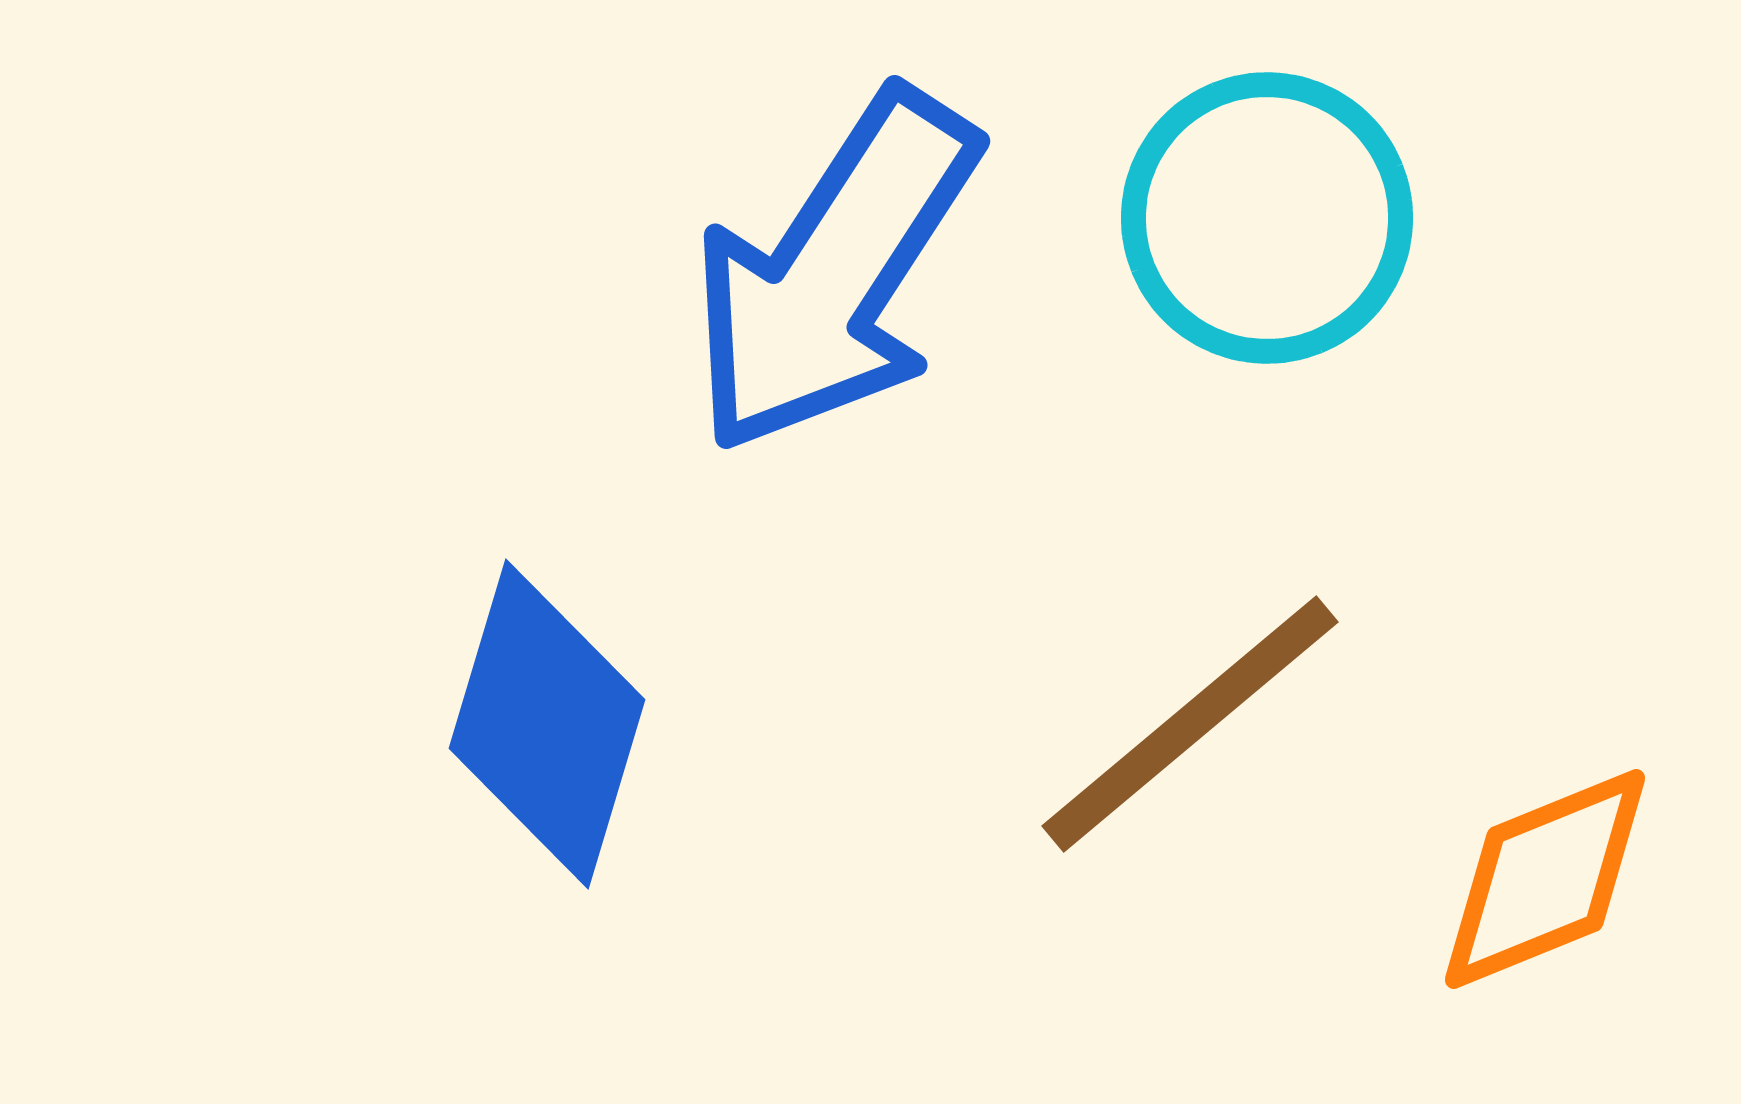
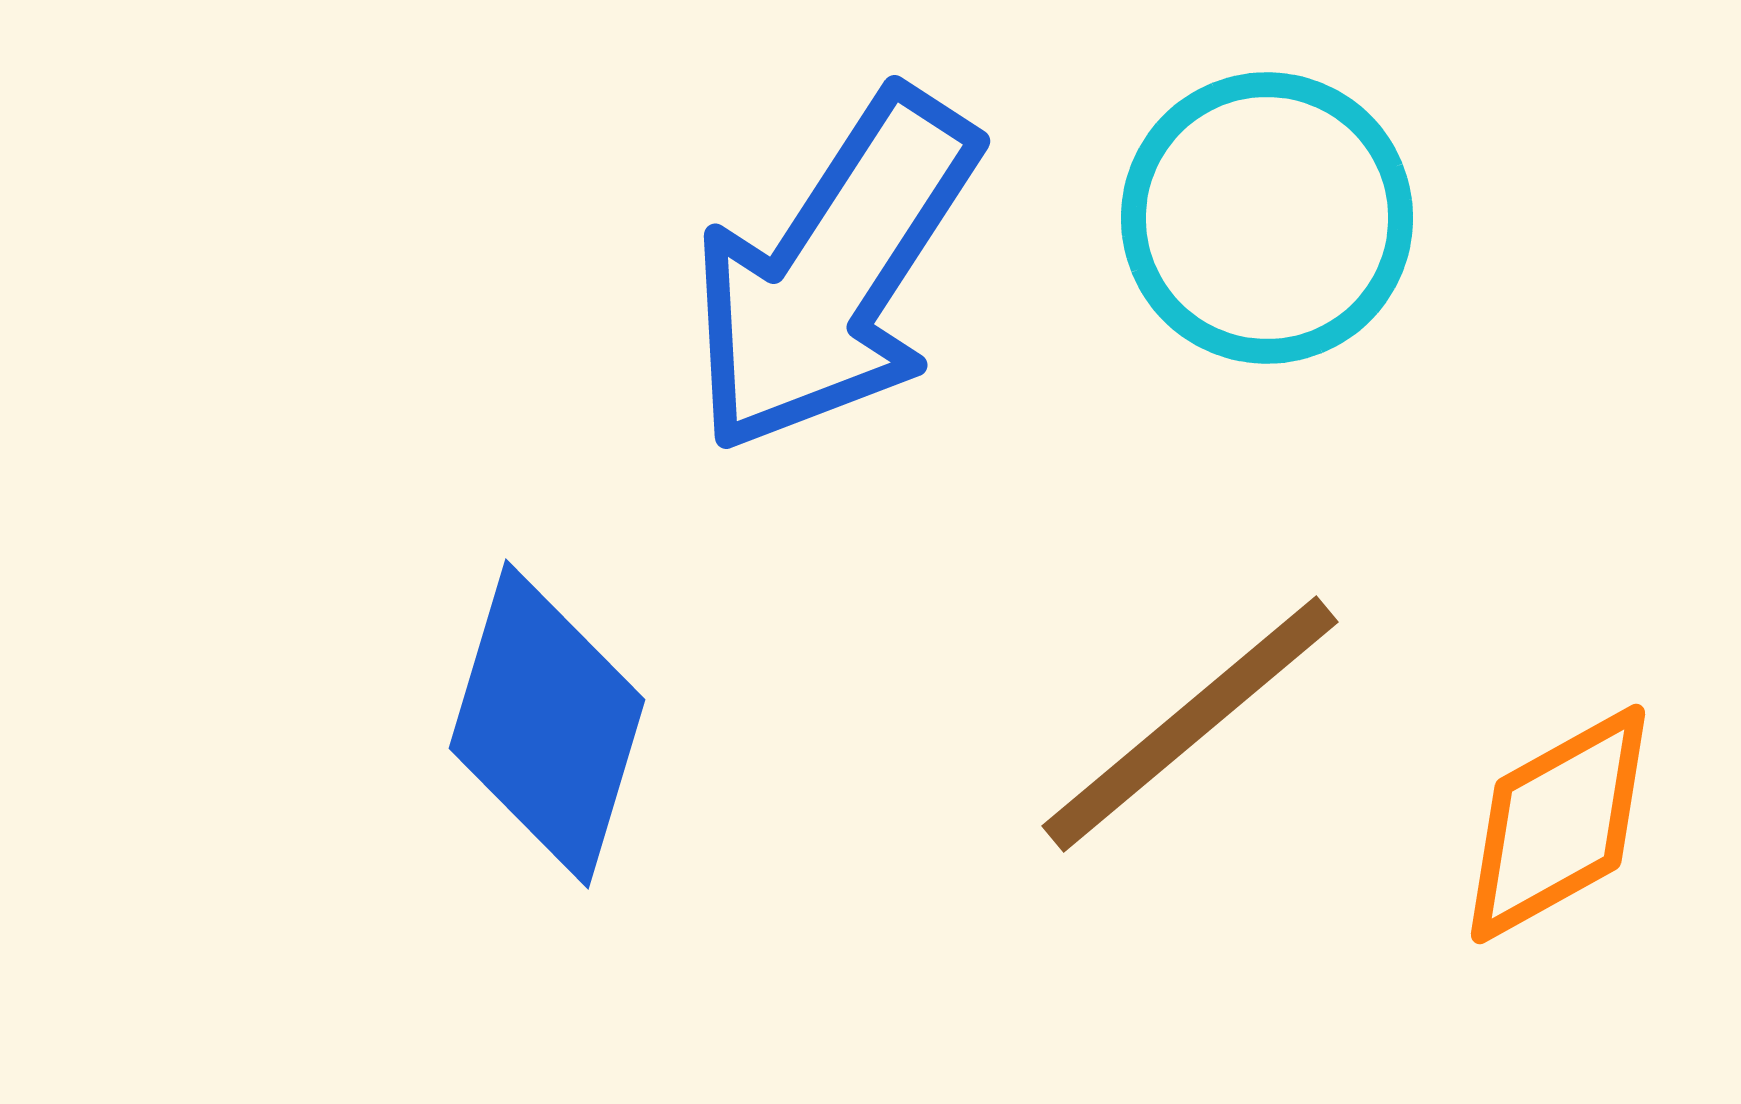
orange diamond: moved 13 px right, 55 px up; rotated 7 degrees counterclockwise
